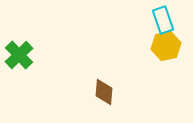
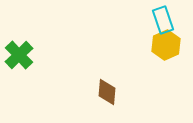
yellow hexagon: moved 1 px up; rotated 12 degrees counterclockwise
brown diamond: moved 3 px right
